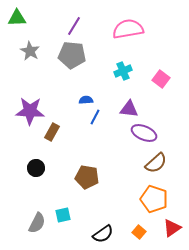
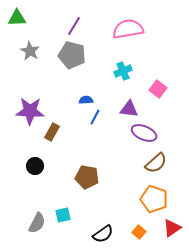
gray pentagon: rotated 8 degrees clockwise
pink square: moved 3 px left, 10 px down
black circle: moved 1 px left, 2 px up
